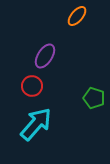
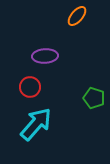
purple ellipse: rotated 55 degrees clockwise
red circle: moved 2 px left, 1 px down
